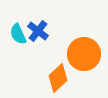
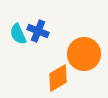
blue cross: rotated 15 degrees counterclockwise
orange diamond: rotated 12 degrees clockwise
